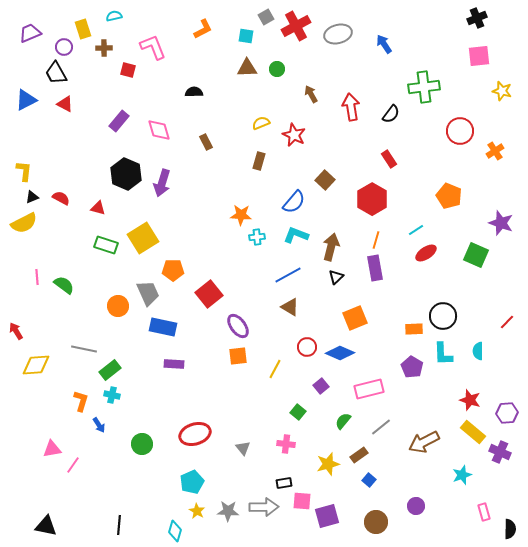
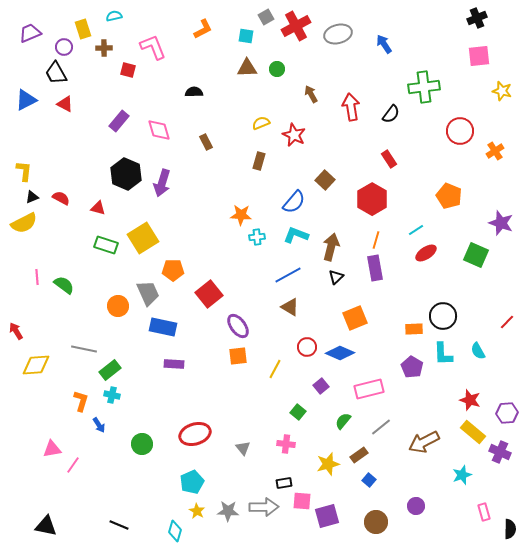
cyan semicircle at (478, 351): rotated 30 degrees counterclockwise
black line at (119, 525): rotated 72 degrees counterclockwise
